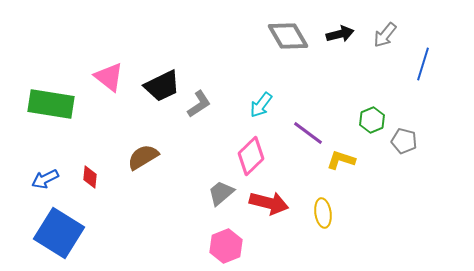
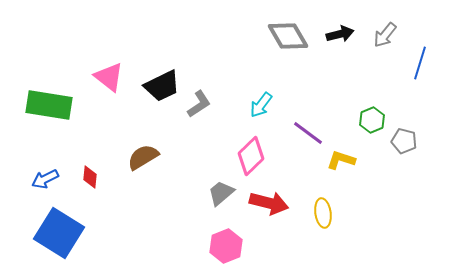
blue line: moved 3 px left, 1 px up
green rectangle: moved 2 px left, 1 px down
